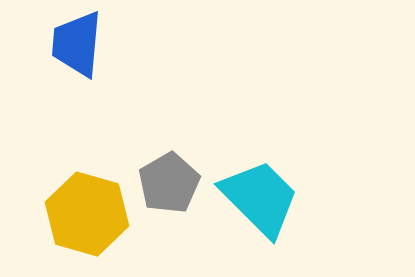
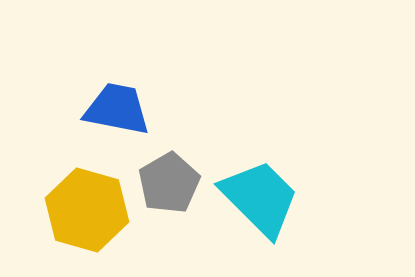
blue trapezoid: moved 40 px right, 65 px down; rotated 96 degrees clockwise
yellow hexagon: moved 4 px up
